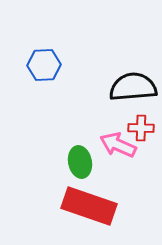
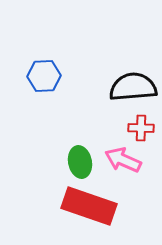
blue hexagon: moved 11 px down
pink arrow: moved 5 px right, 15 px down
